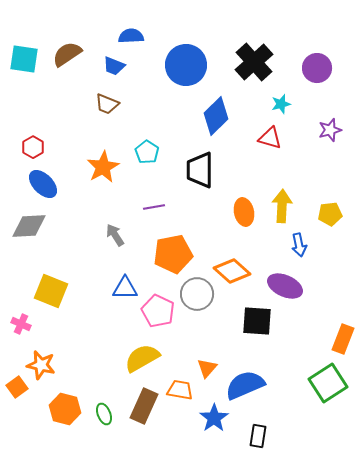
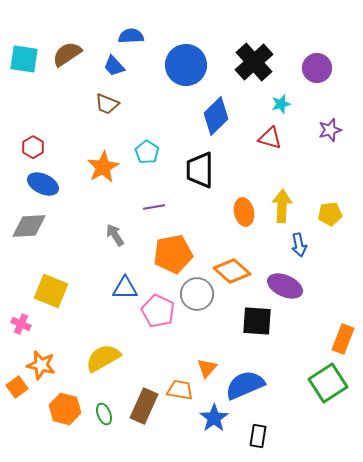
blue trapezoid at (114, 66): rotated 25 degrees clockwise
blue ellipse at (43, 184): rotated 20 degrees counterclockwise
yellow semicircle at (142, 358): moved 39 px left
